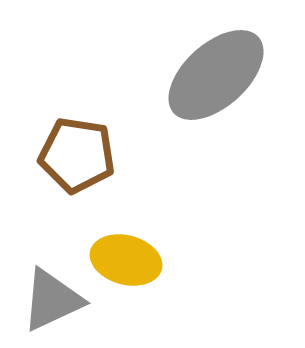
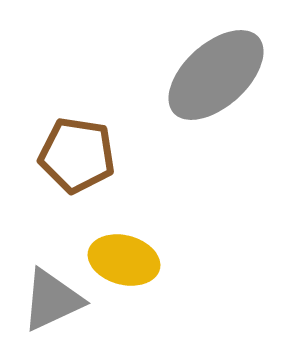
yellow ellipse: moved 2 px left
